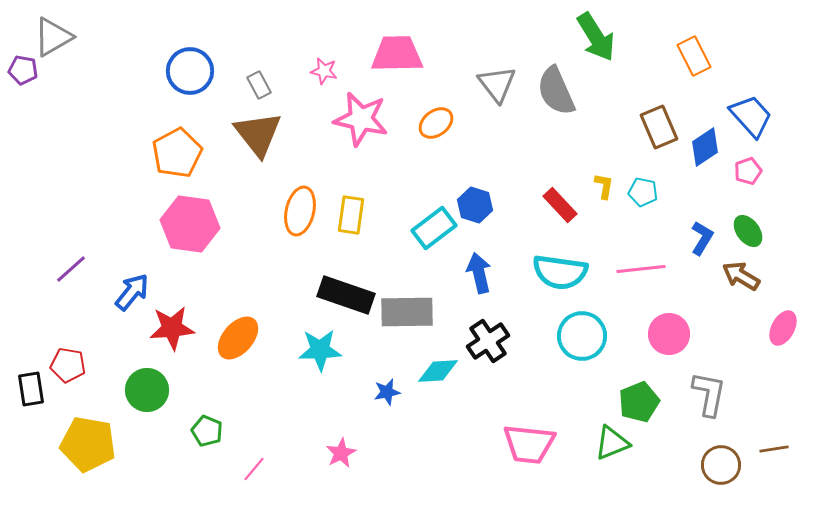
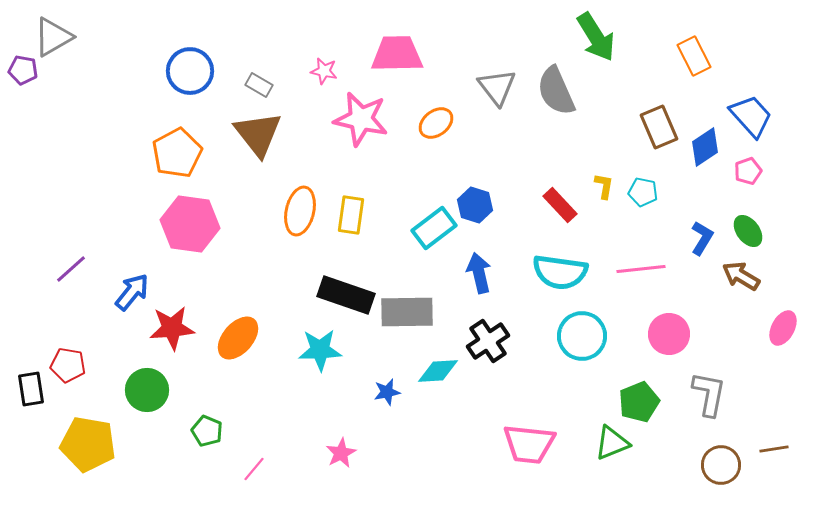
gray triangle at (497, 84): moved 3 px down
gray rectangle at (259, 85): rotated 32 degrees counterclockwise
